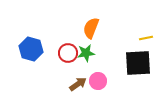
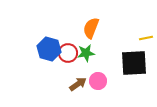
blue hexagon: moved 18 px right
black square: moved 4 px left
